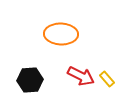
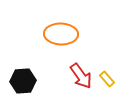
red arrow: rotated 28 degrees clockwise
black hexagon: moved 7 px left, 1 px down
